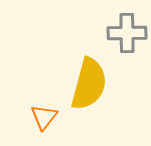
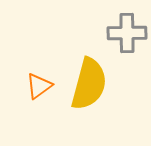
orange triangle: moved 5 px left, 31 px up; rotated 16 degrees clockwise
